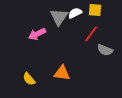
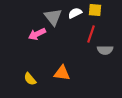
gray triangle: moved 6 px left; rotated 12 degrees counterclockwise
red line: rotated 18 degrees counterclockwise
gray semicircle: rotated 21 degrees counterclockwise
yellow semicircle: moved 1 px right
